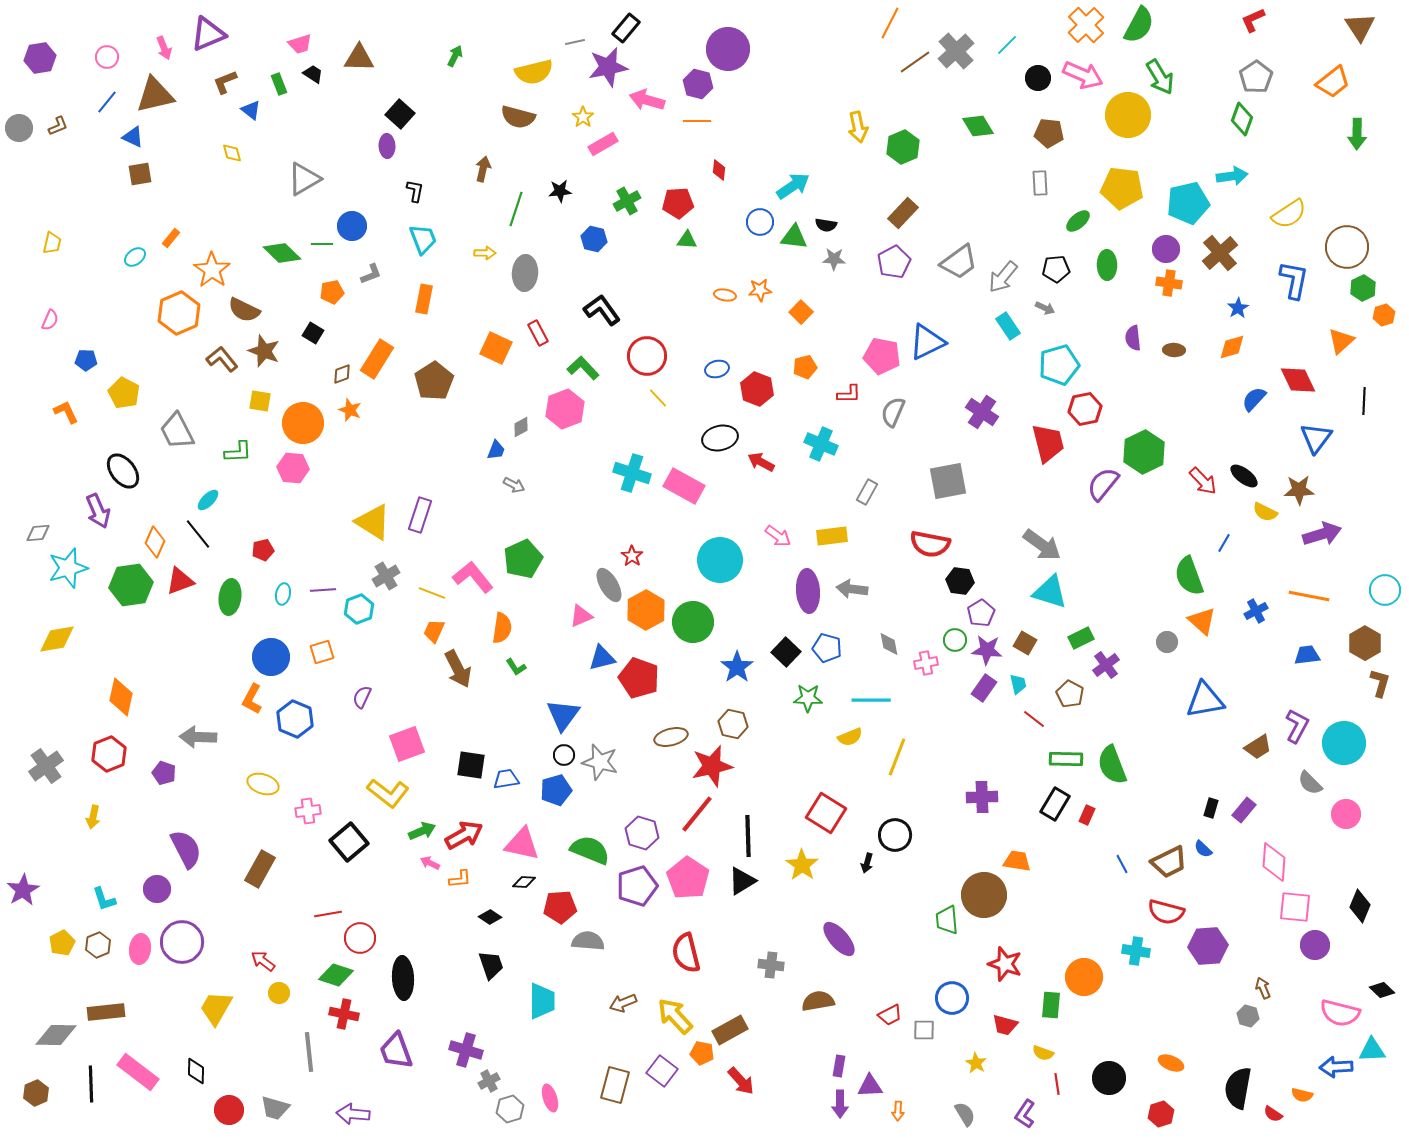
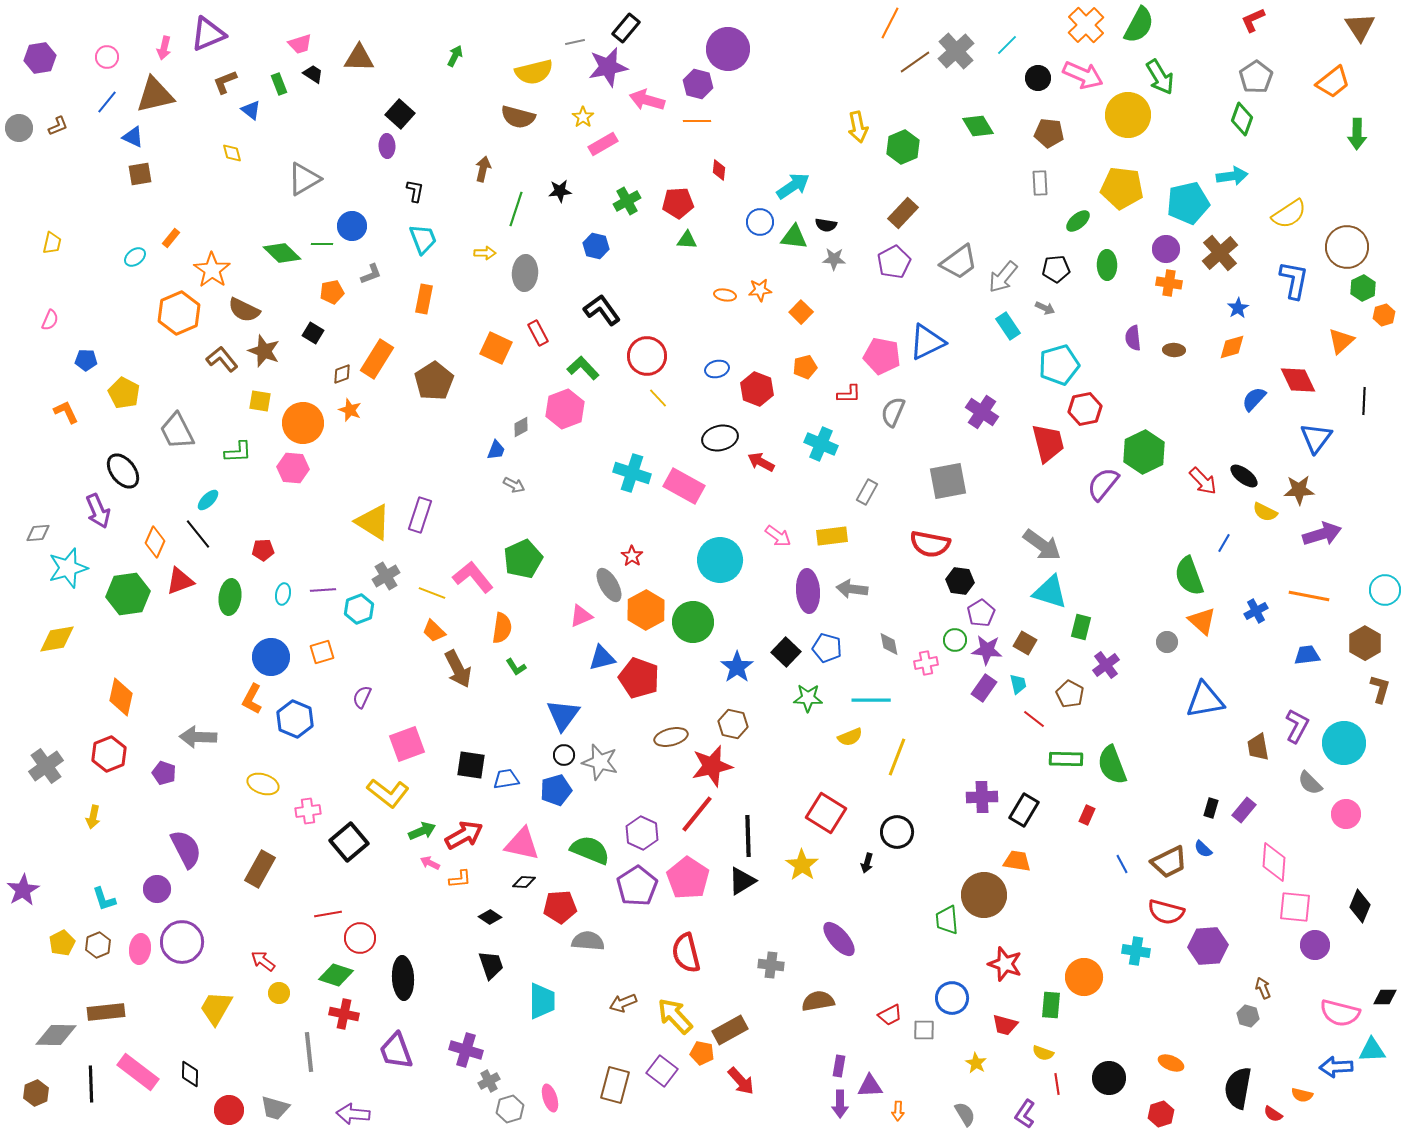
pink arrow at (164, 48): rotated 35 degrees clockwise
blue hexagon at (594, 239): moved 2 px right, 7 px down
red pentagon at (263, 550): rotated 10 degrees clockwise
green hexagon at (131, 585): moved 3 px left, 9 px down
orange trapezoid at (434, 631): rotated 70 degrees counterclockwise
green rectangle at (1081, 638): moved 11 px up; rotated 50 degrees counterclockwise
brown L-shape at (1380, 683): moved 6 px down
brown trapezoid at (1258, 747): rotated 112 degrees clockwise
black rectangle at (1055, 804): moved 31 px left, 6 px down
purple hexagon at (642, 833): rotated 8 degrees clockwise
black circle at (895, 835): moved 2 px right, 3 px up
purple pentagon at (637, 886): rotated 15 degrees counterclockwise
black diamond at (1382, 990): moved 3 px right, 7 px down; rotated 45 degrees counterclockwise
black diamond at (196, 1071): moved 6 px left, 3 px down
